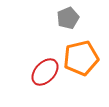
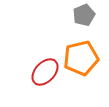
gray pentagon: moved 16 px right, 3 px up
